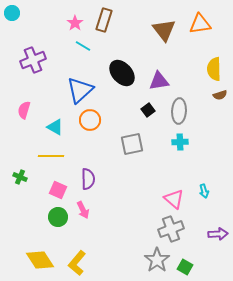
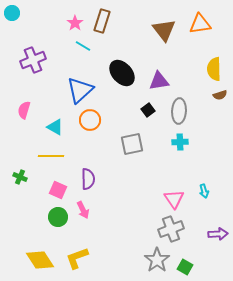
brown rectangle: moved 2 px left, 1 px down
pink triangle: rotated 15 degrees clockwise
yellow L-shape: moved 5 px up; rotated 30 degrees clockwise
